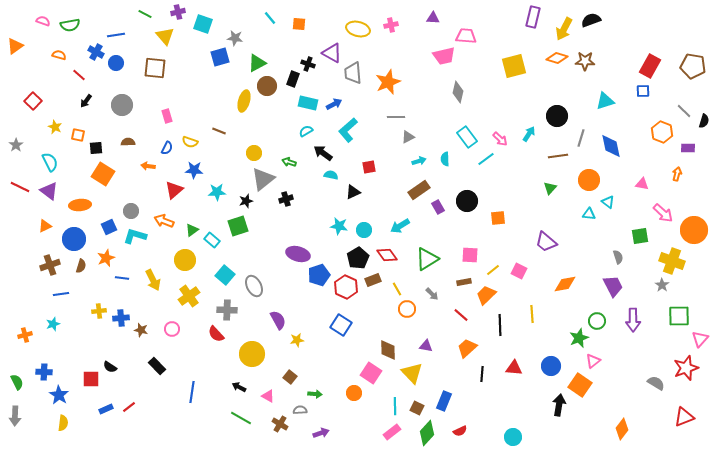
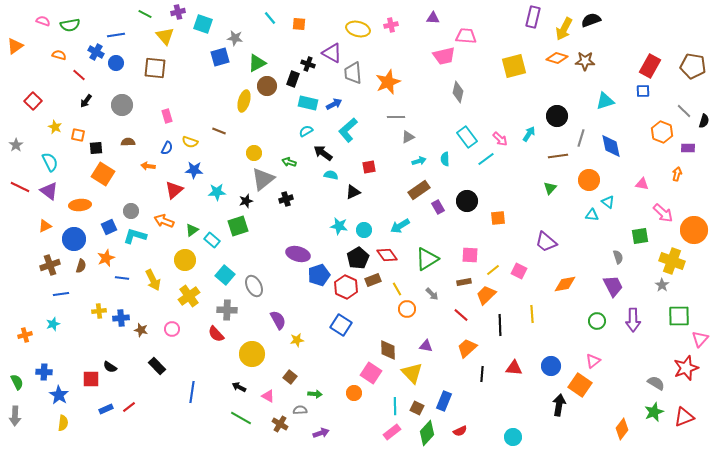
cyan triangle at (589, 214): moved 3 px right, 1 px down
green star at (579, 338): moved 75 px right, 74 px down
